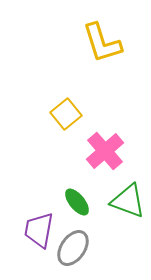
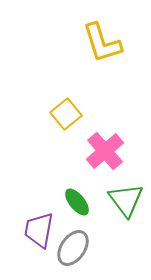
green triangle: moved 2 px left, 1 px up; rotated 33 degrees clockwise
